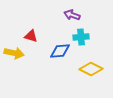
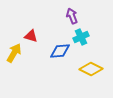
purple arrow: moved 1 px down; rotated 49 degrees clockwise
cyan cross: rotated 21 degrees counterclockwise
yellow arrow: rotated 72 degrees counterclockwise
